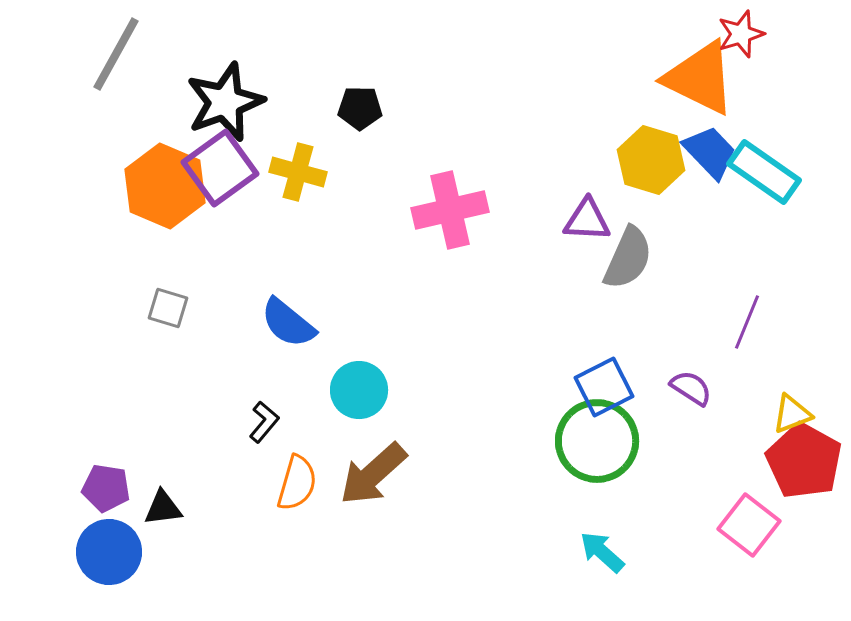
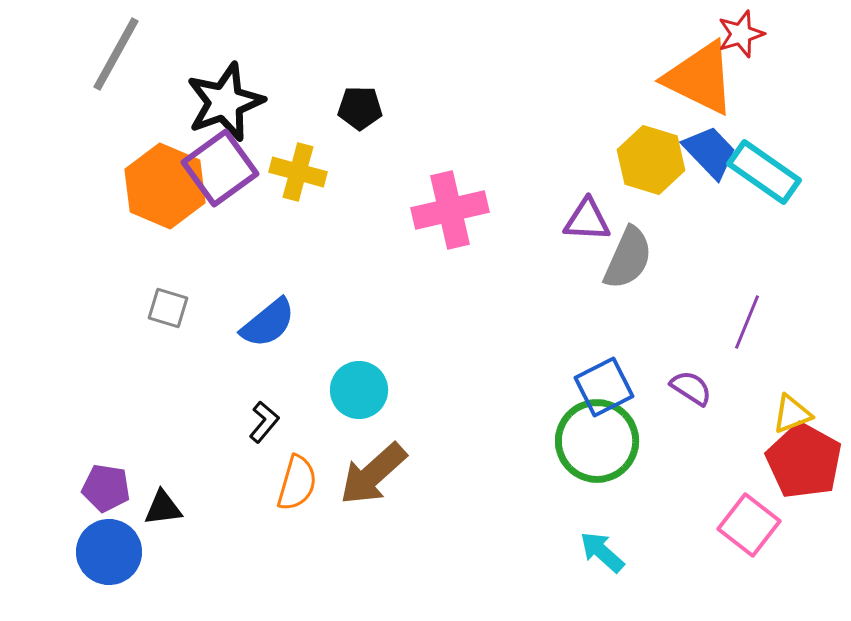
blue semicircle: moved 20 px left; rotated 78 degrees counterclockwise
